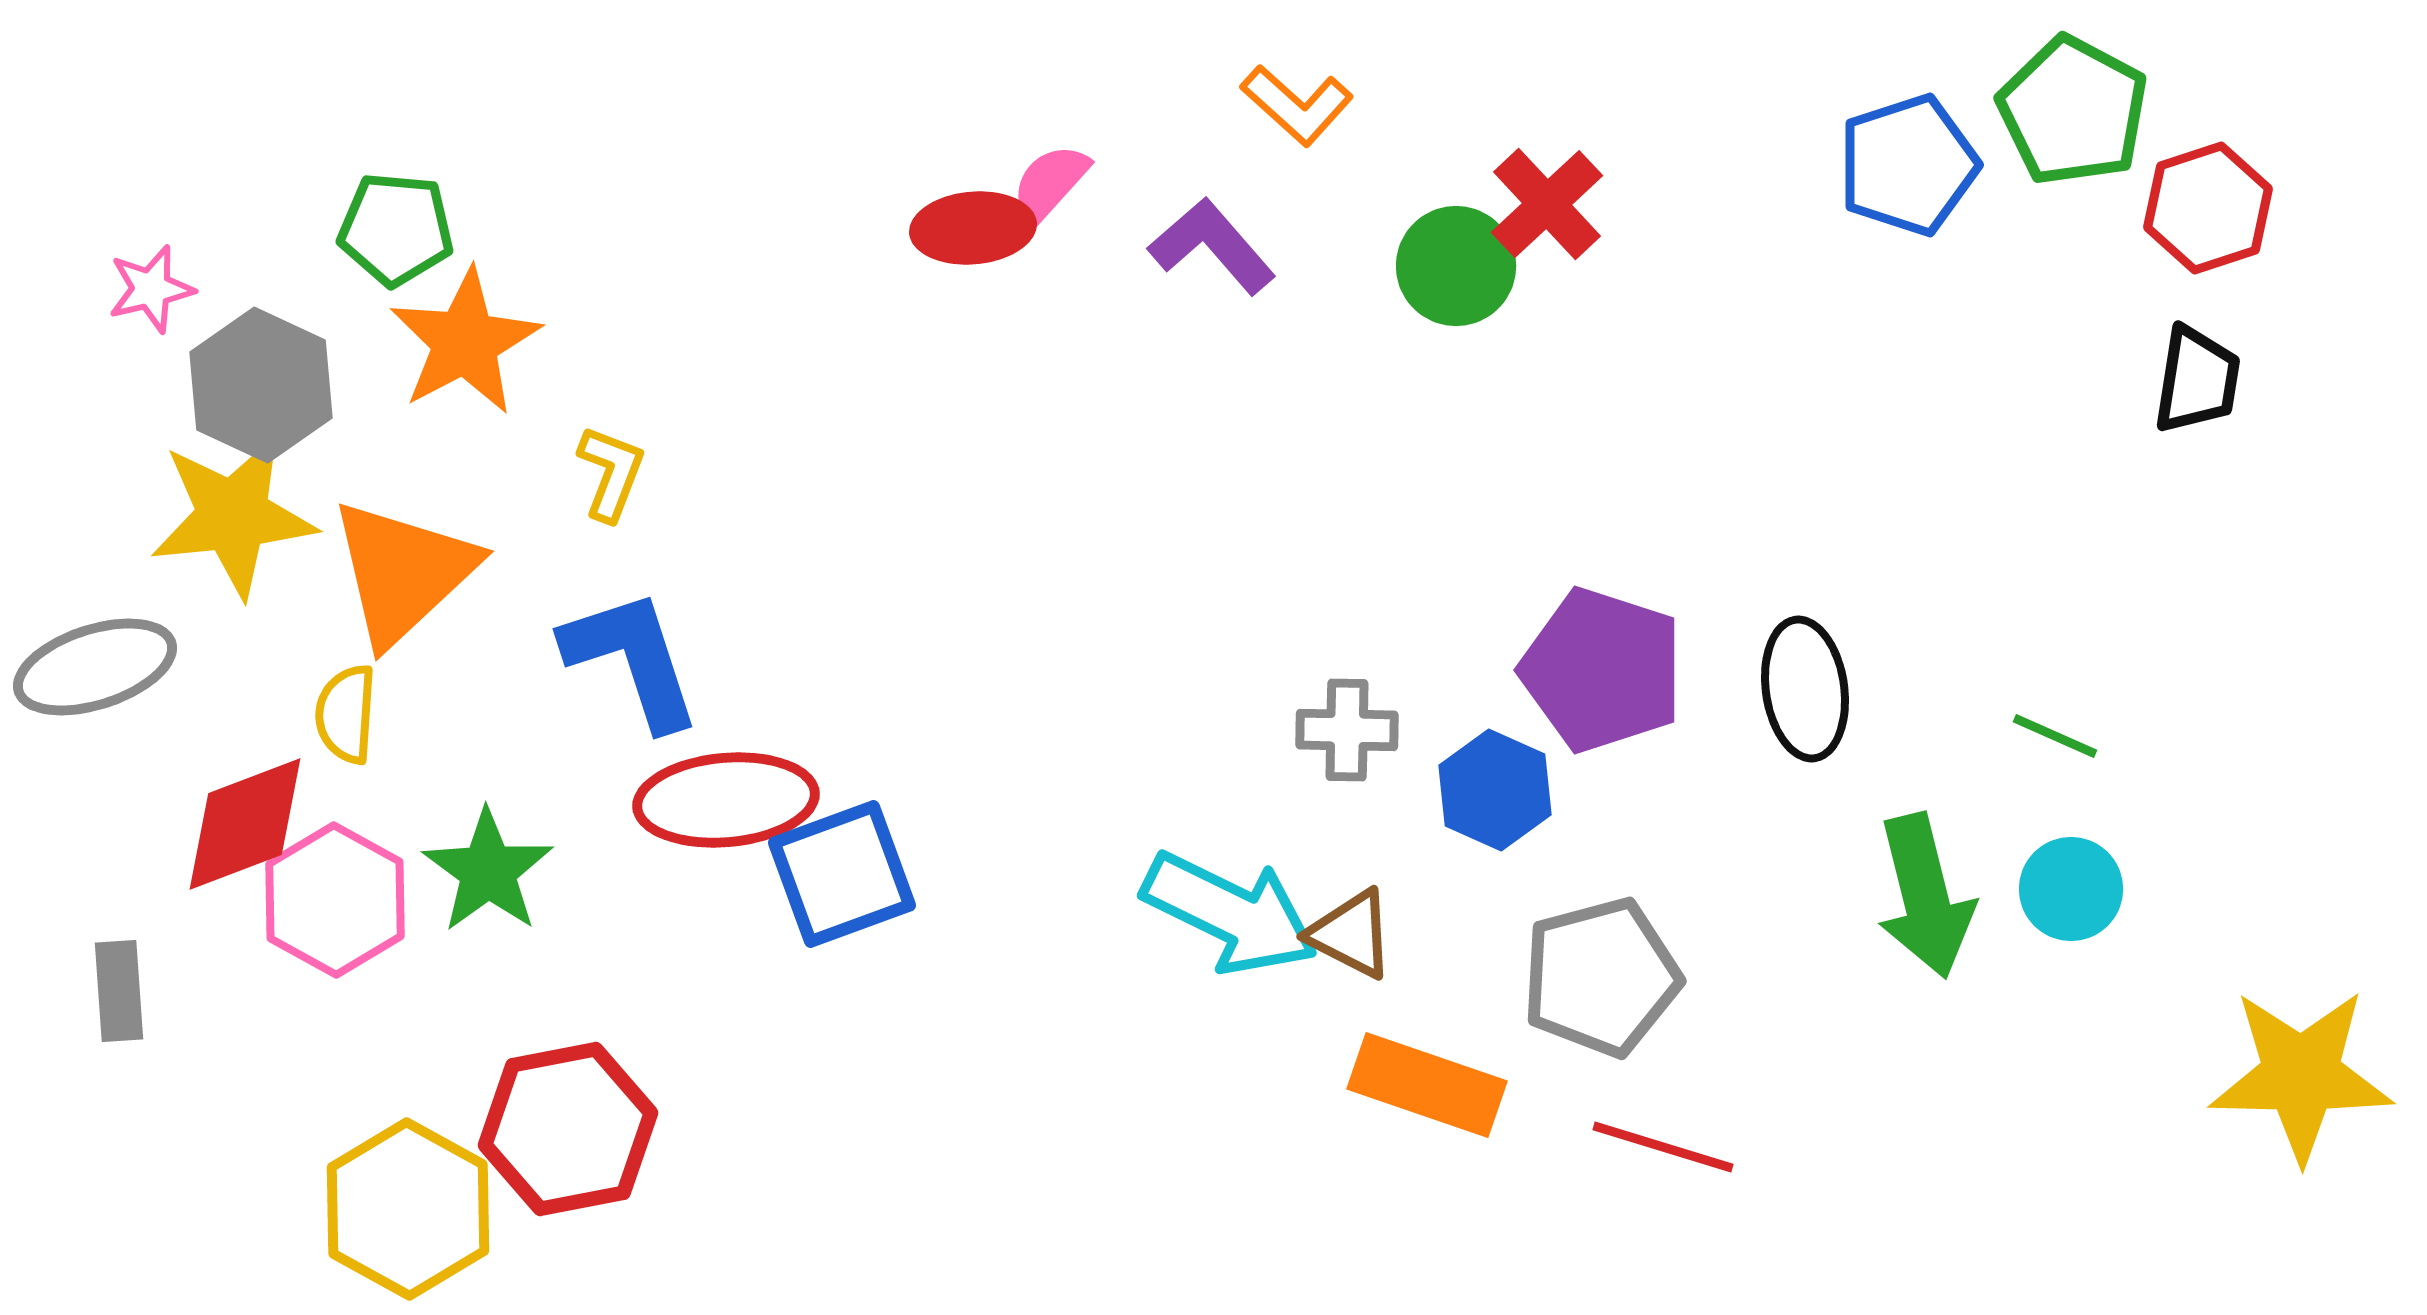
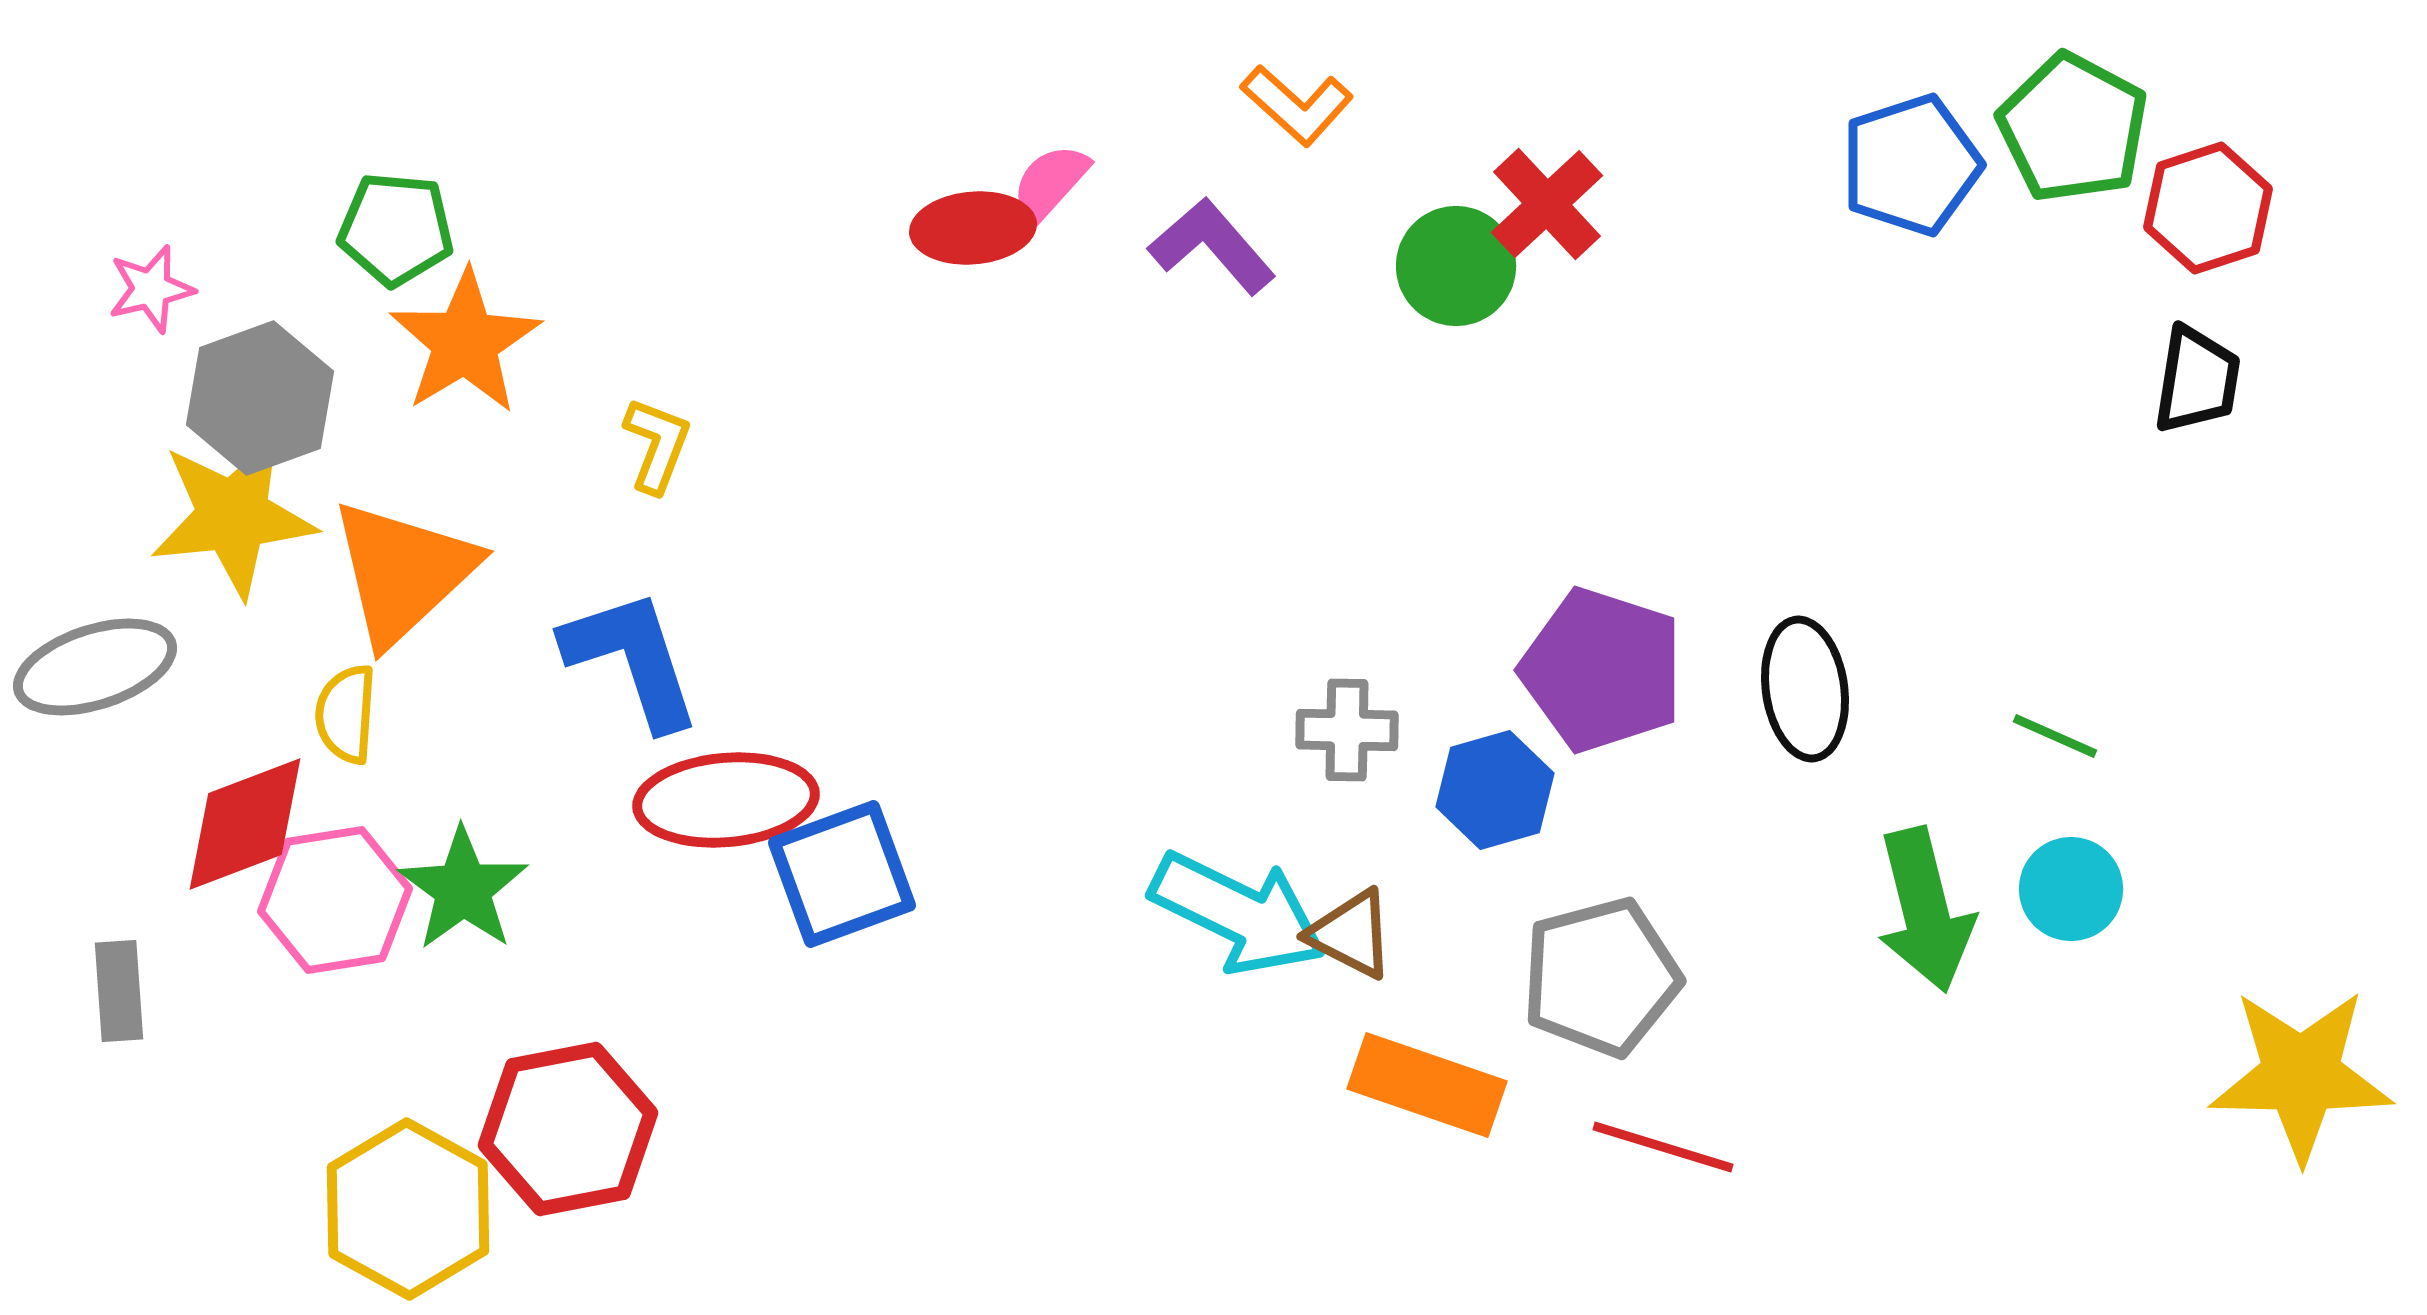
green pentagon at (2073, 111): moved 17 px down
blue pentagon at (1908, 165): moved 3 px right
orange star at (465, 342): rotated 3 degrees counterclockwise
gray hexagon at (261, 385): moved 1 px left, 13 px down; rotated 15 degrees clockwise
yellow L-shape at (611, 473): moved 46 px right, 28 px up
blue hexagon at (1495, 790): rotated 20 degrees clockwise
green star at (488, 871): moved 25 px left, 18 px down
green arrow at (1925, 896): moved 14 px down
pink hexagon at (335, 900): rotated 22 degrees clockwise
cyan arrow at (1230, 913): moved 8 px right
